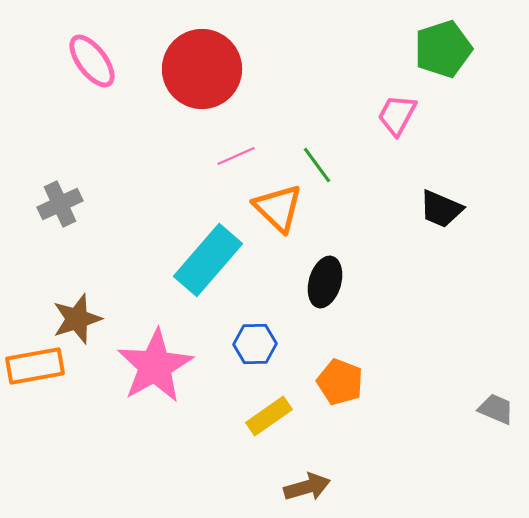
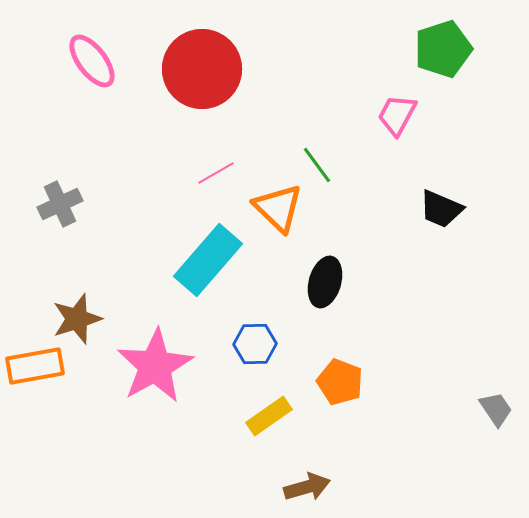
pink line: moved 20 px left, 17 px down; rotated 6 degrees counterclockwise
gray trapezoid: rotated 33 degrees clockwise
